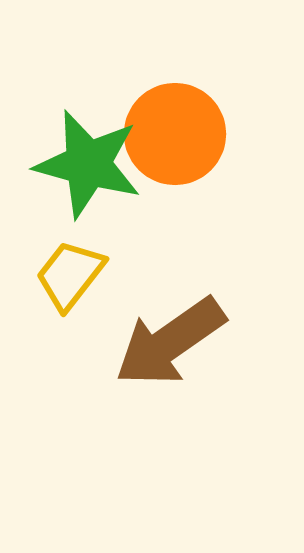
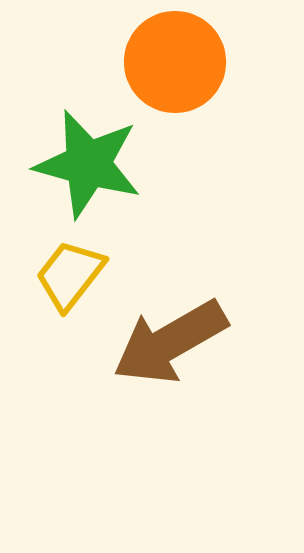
orange circle: moved 72 px up
brown arrow: rotated 5 degrees clockwise
